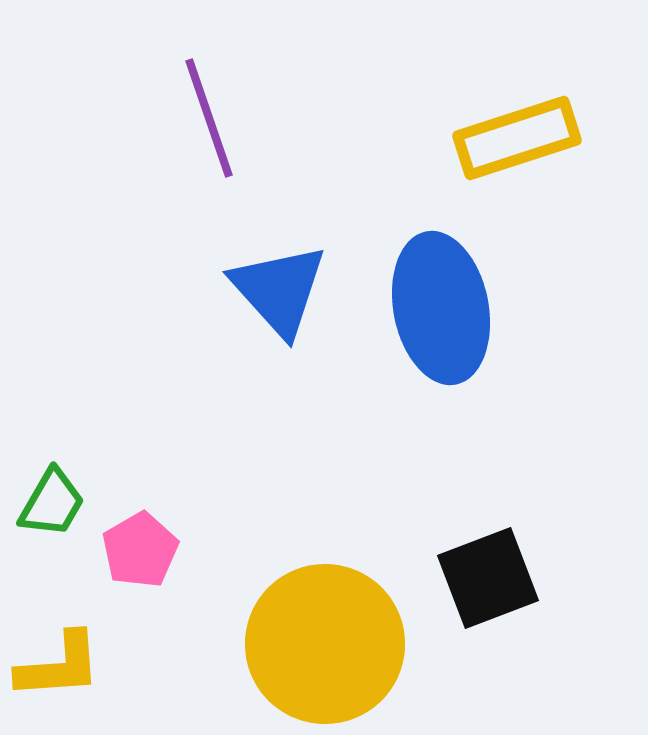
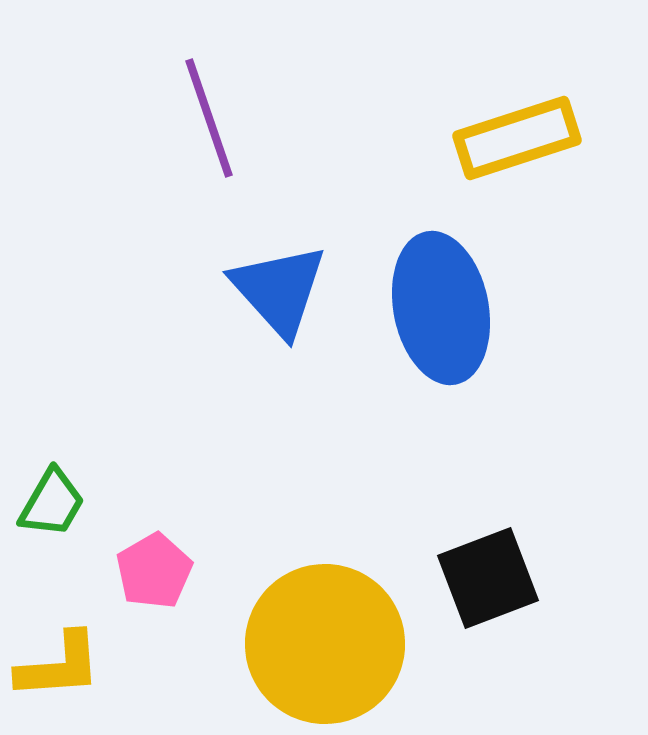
pink pentagon: moved 14 px right, 21 px down
